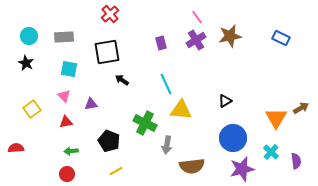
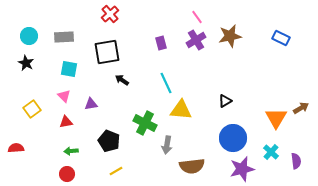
cyan line: moved 1 px up
